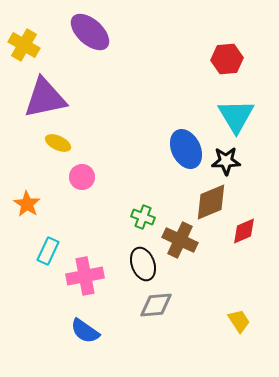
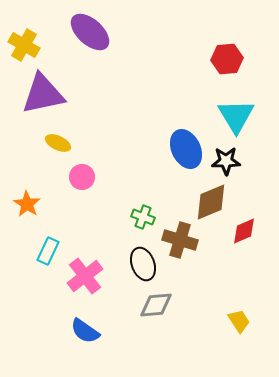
purple triangle: moved 2 px left, 4 px up
brown cross: rotated 8 degrees counterclockwise
pink cross: rotated 27 degrees counterclockwise
